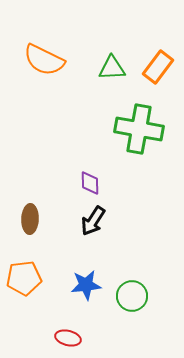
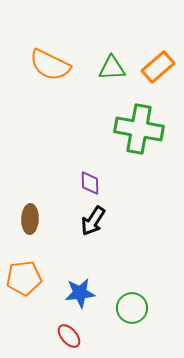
orange semicircle: moved 6 px right, 5 px down
orange rectangle: rotated 12 degrees clockwise
blue star: moved 6 px left, 8 px down
green circle: moved 12 px down
red ellipse: moved 1 px right, 2 px up; rotated 35 degrees clockwise
